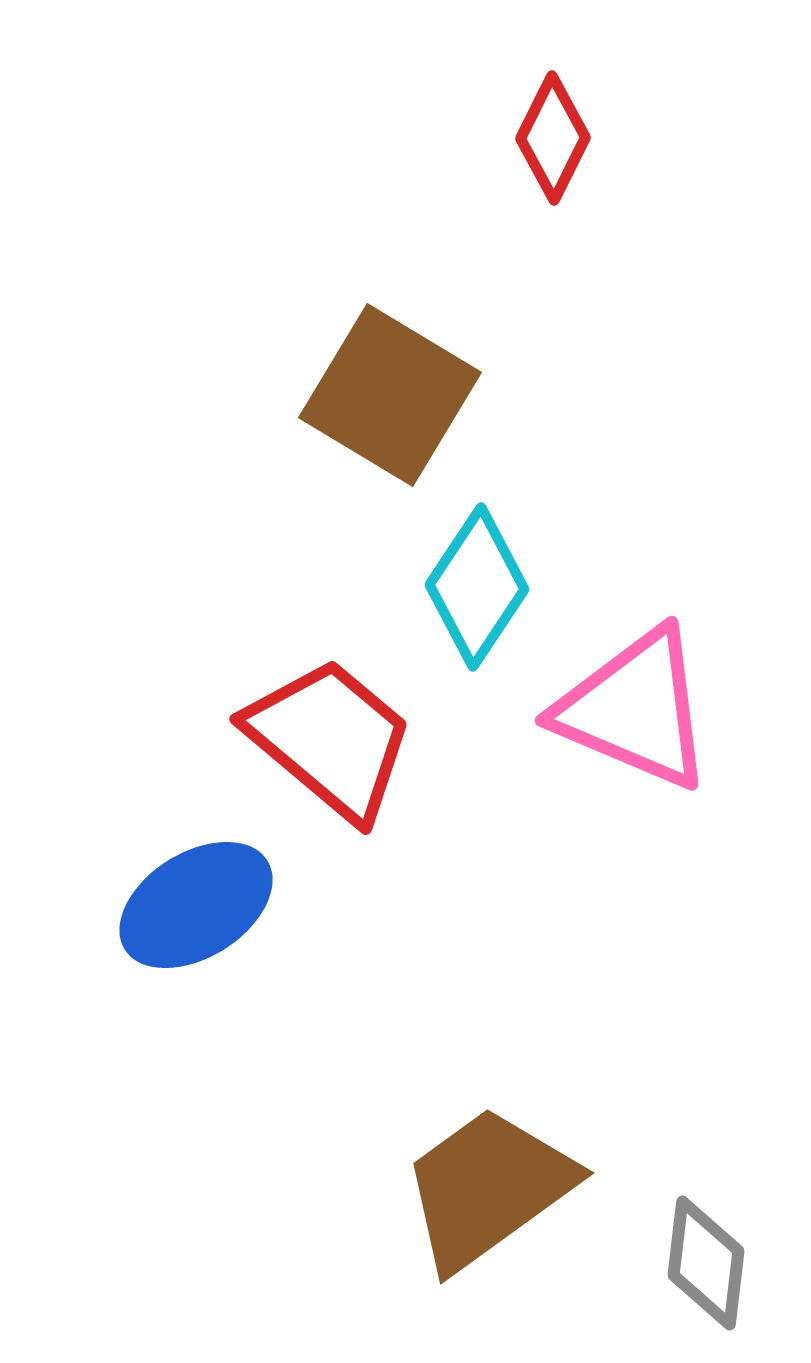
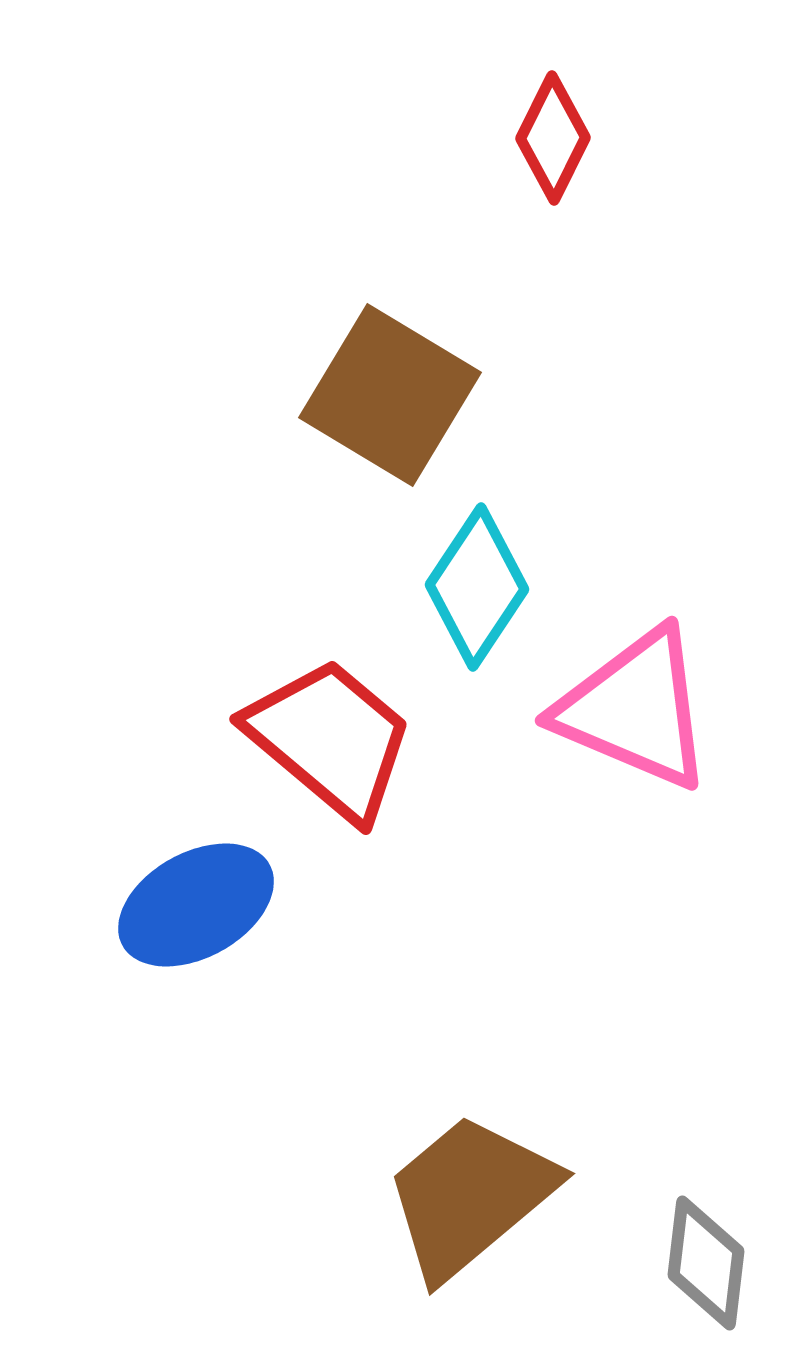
blue ellipse: rotated 3 degrees clockwise
brown trapezoid: moved 18 px left, 8 px down; rotated 4 degrees counterclockwise
